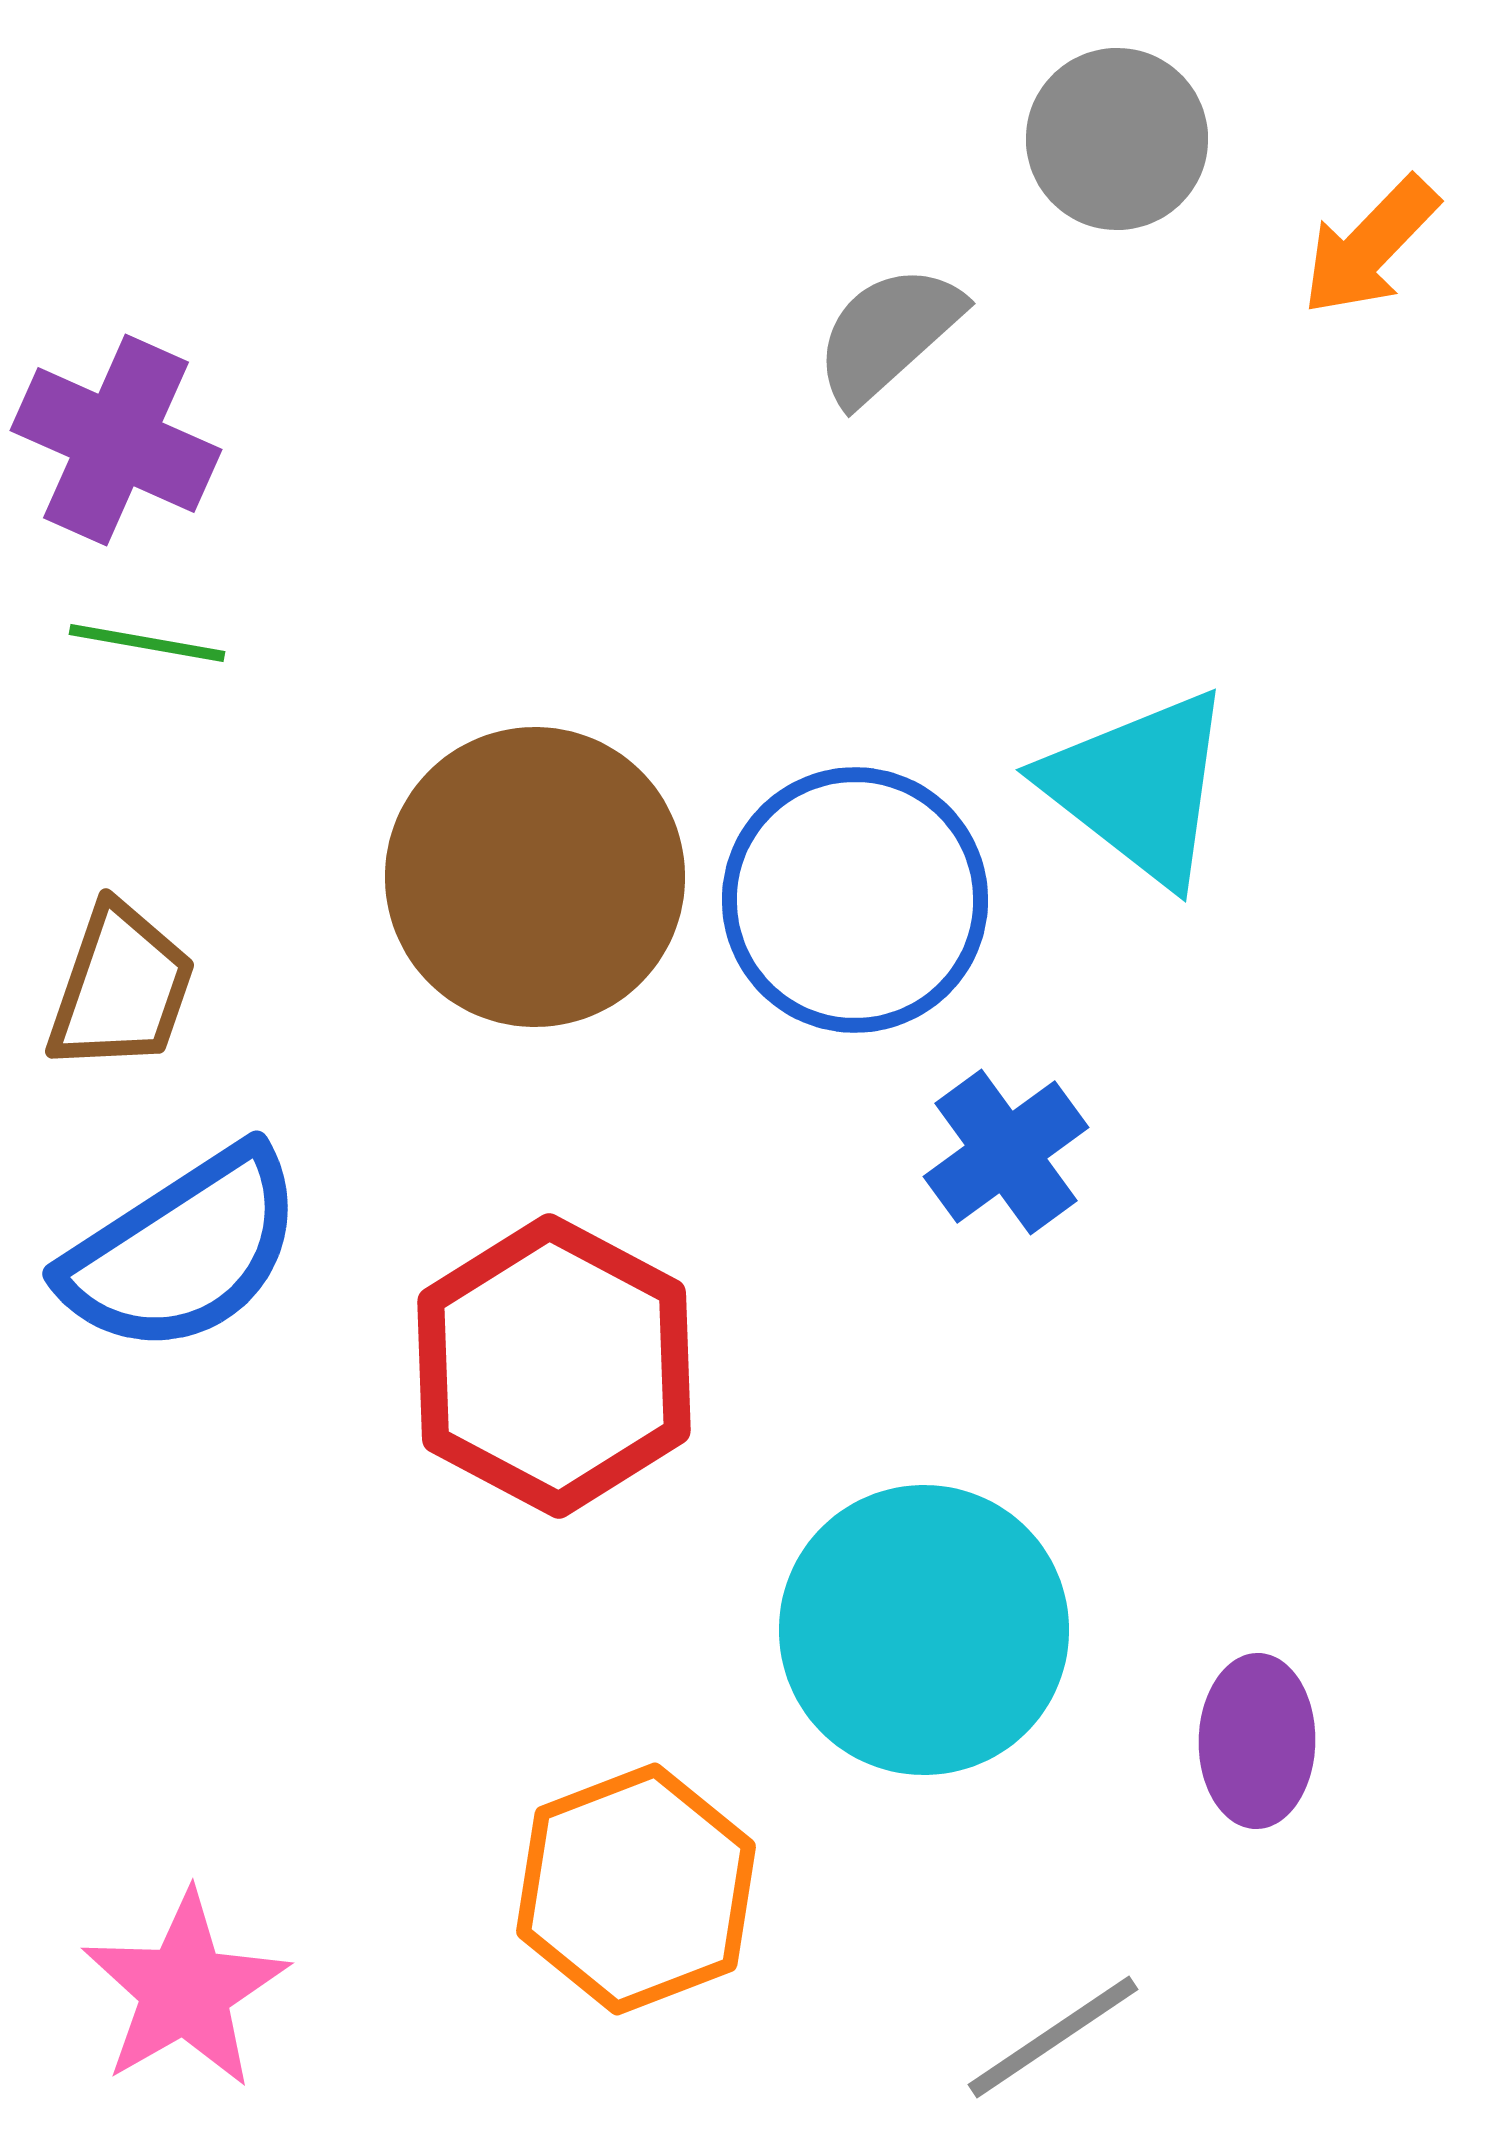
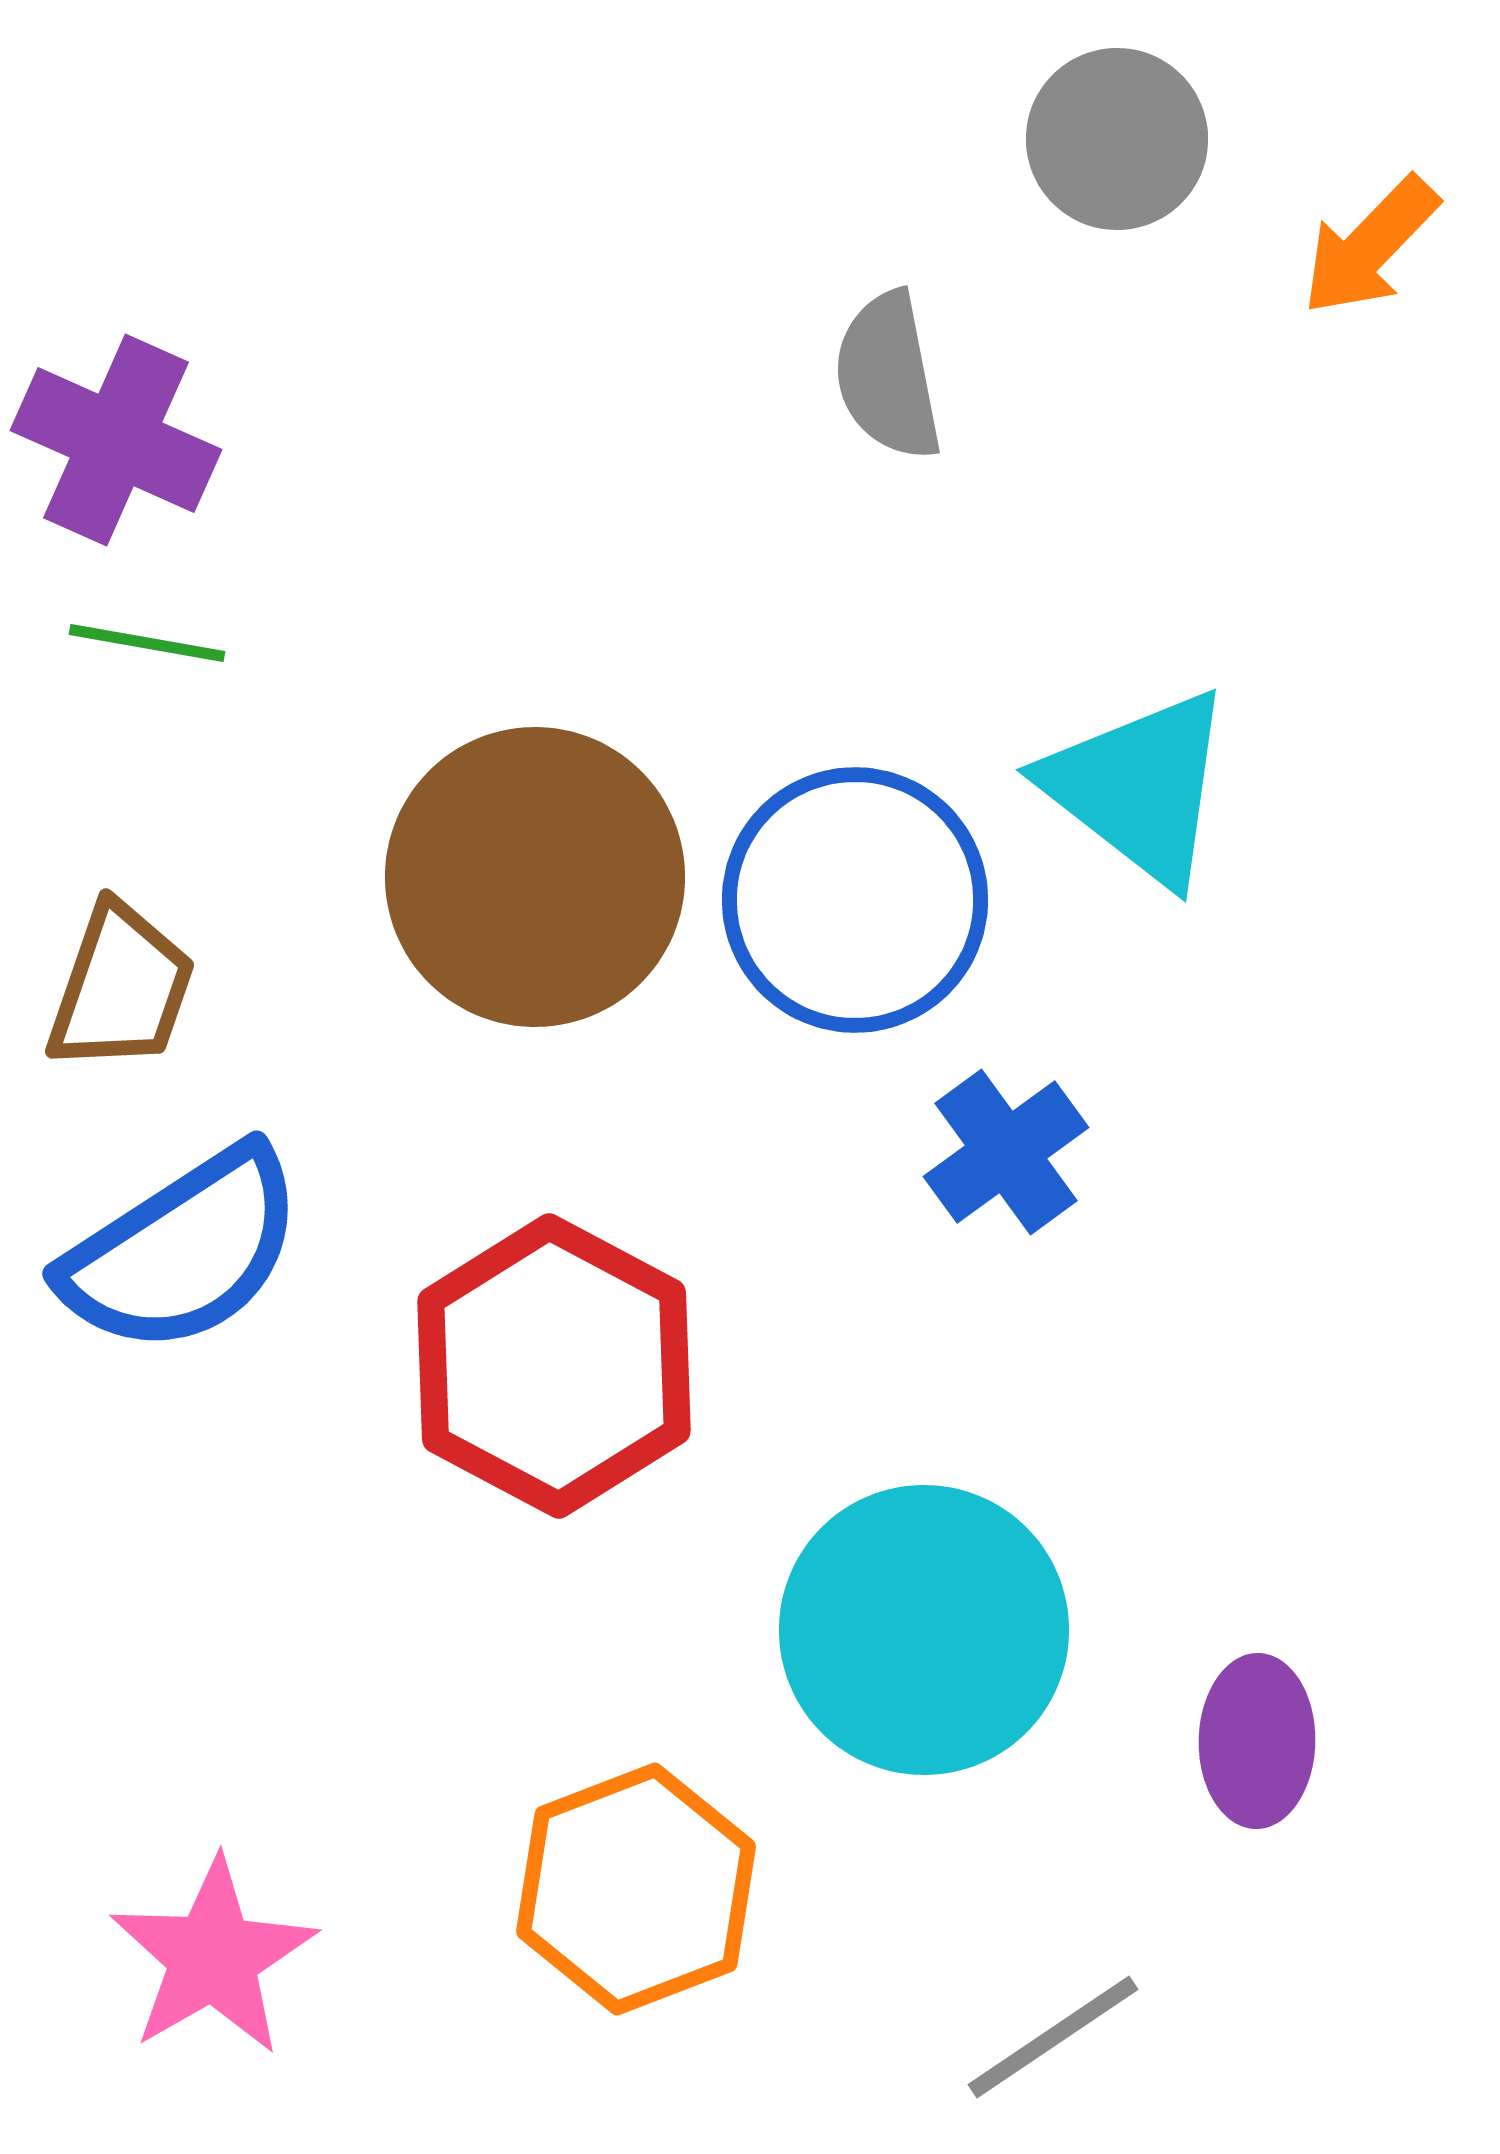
gray semicircle: moved 42 px down; rotated 59 degrees counterclockwise
pink star: moved 28 px right, 33 px up
